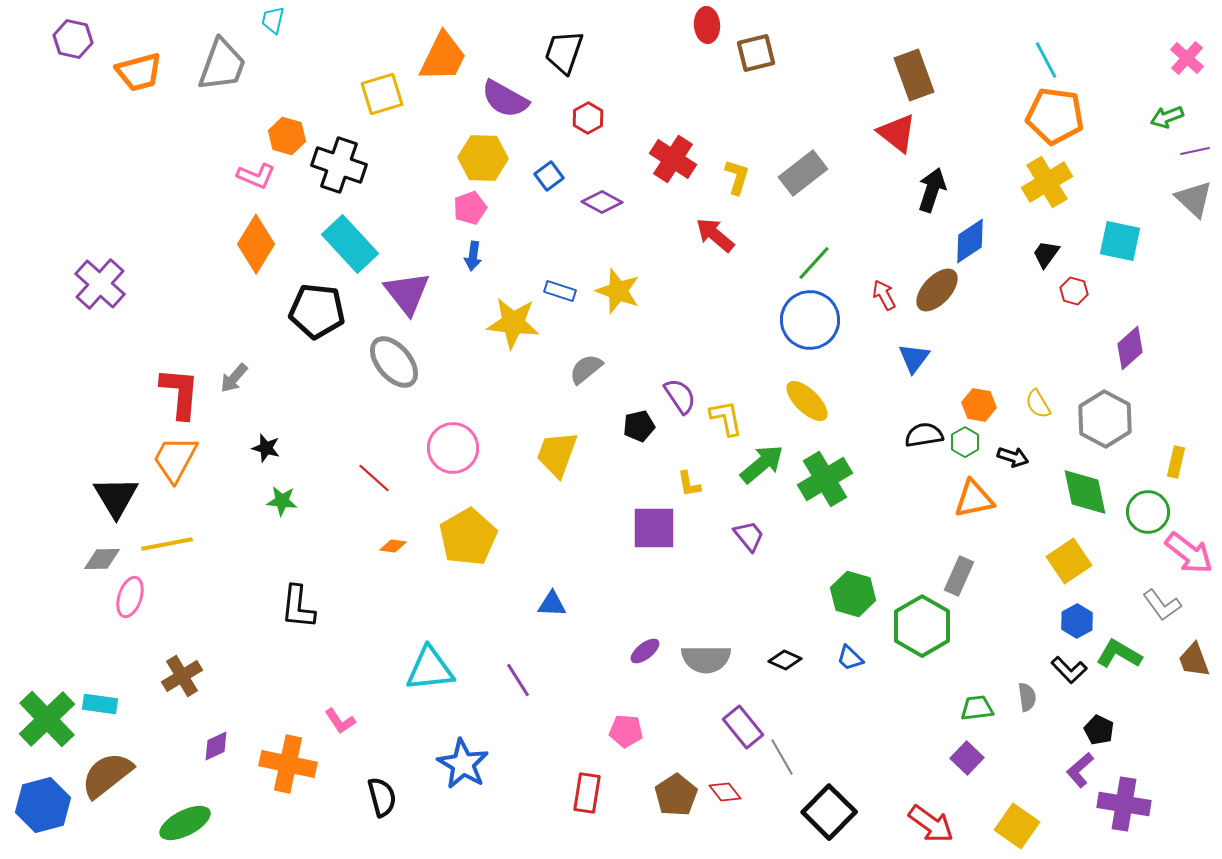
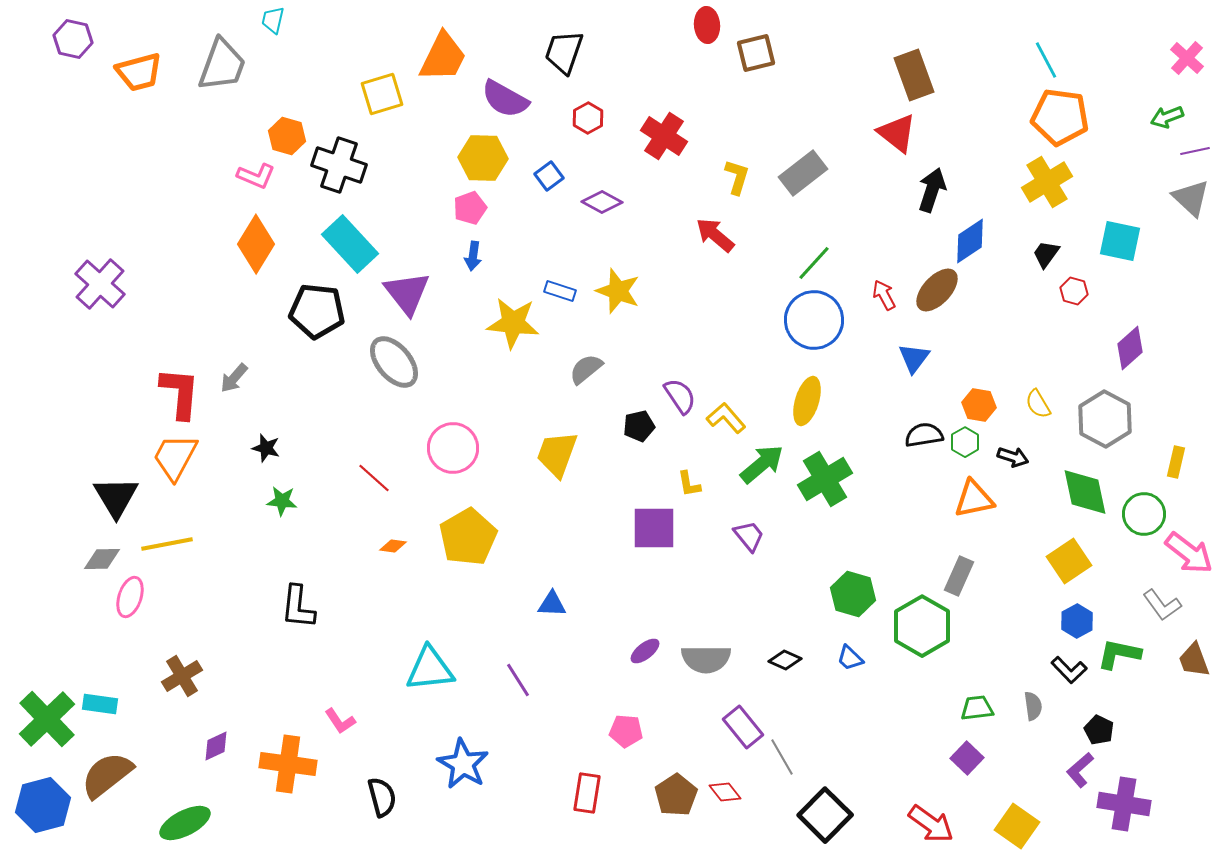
orange pentagon at (1055, 116): moved 5 px right, 1 px down
red cross at (673, 159): moved 9 px left, 23 px up
gray triangle at (1194, 199): moved 3 px left, 1 px up
blue circle at (810, 320): moved 4 px right
yellow ellipse at (807, 401): rotated 63 degrees clockwise
yellow L-shape at (726, 418): rotated 30 degrees counterclockwise
orange trapezoid at (175, 459): moved 2 px up
green circle at (1148, 512): moved 4 px left, 2 px down
green L-shape at (1119, 654): rotated 18 degrees counterclockwise
gray semicircle at (1027, 697): moved 6 px right, 9 px down
orange cross at (288, 764): rotated 4 degrees counterclockwise
black square at (829, 812): moved 4 px left, 3 px down
